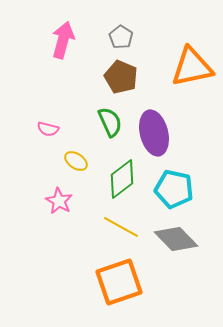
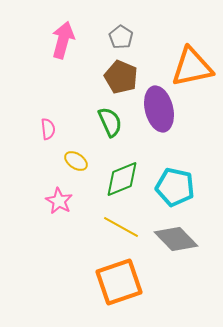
pink semicircle: rotated 110 degrees counterclockwise
purple ellipse: moved 5 px right, 24 px up
green diamond: rotated 15 degrees clockwise
cyan pentagon: moved 1 px right, 2 px up
